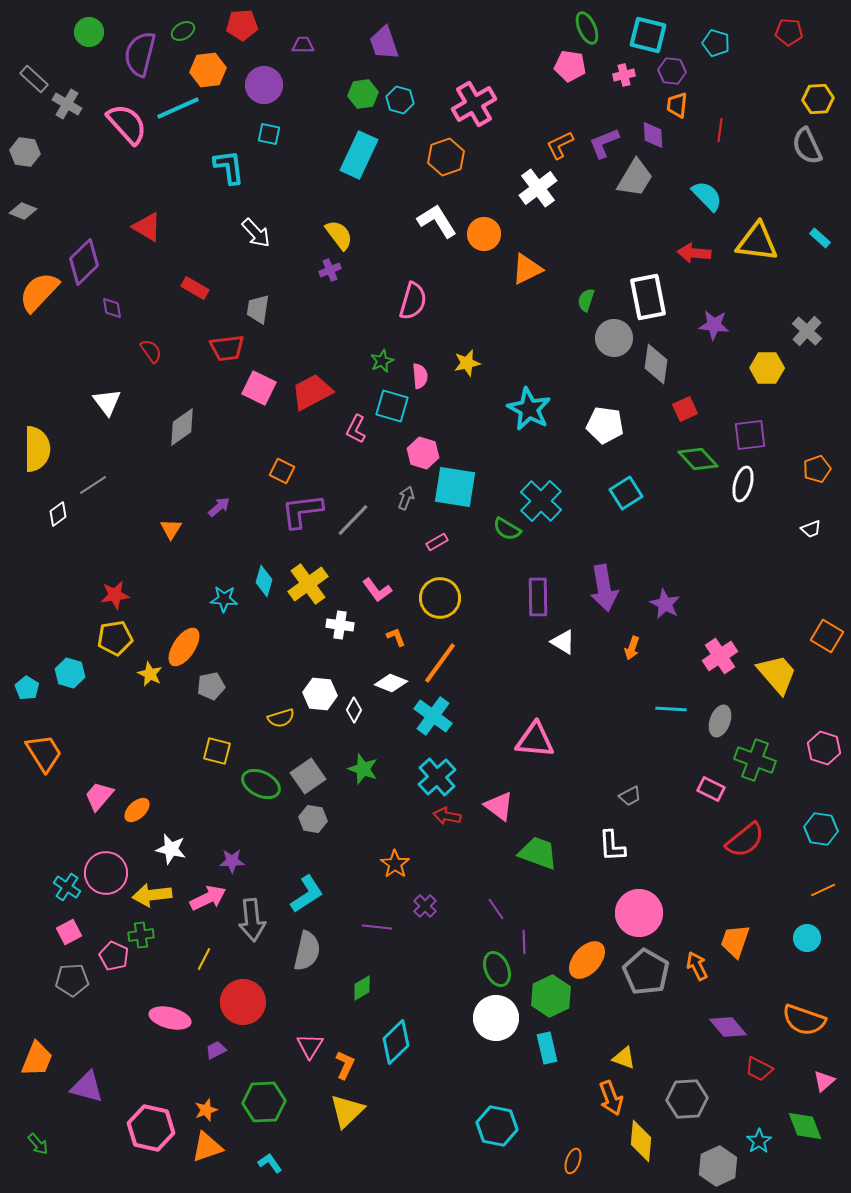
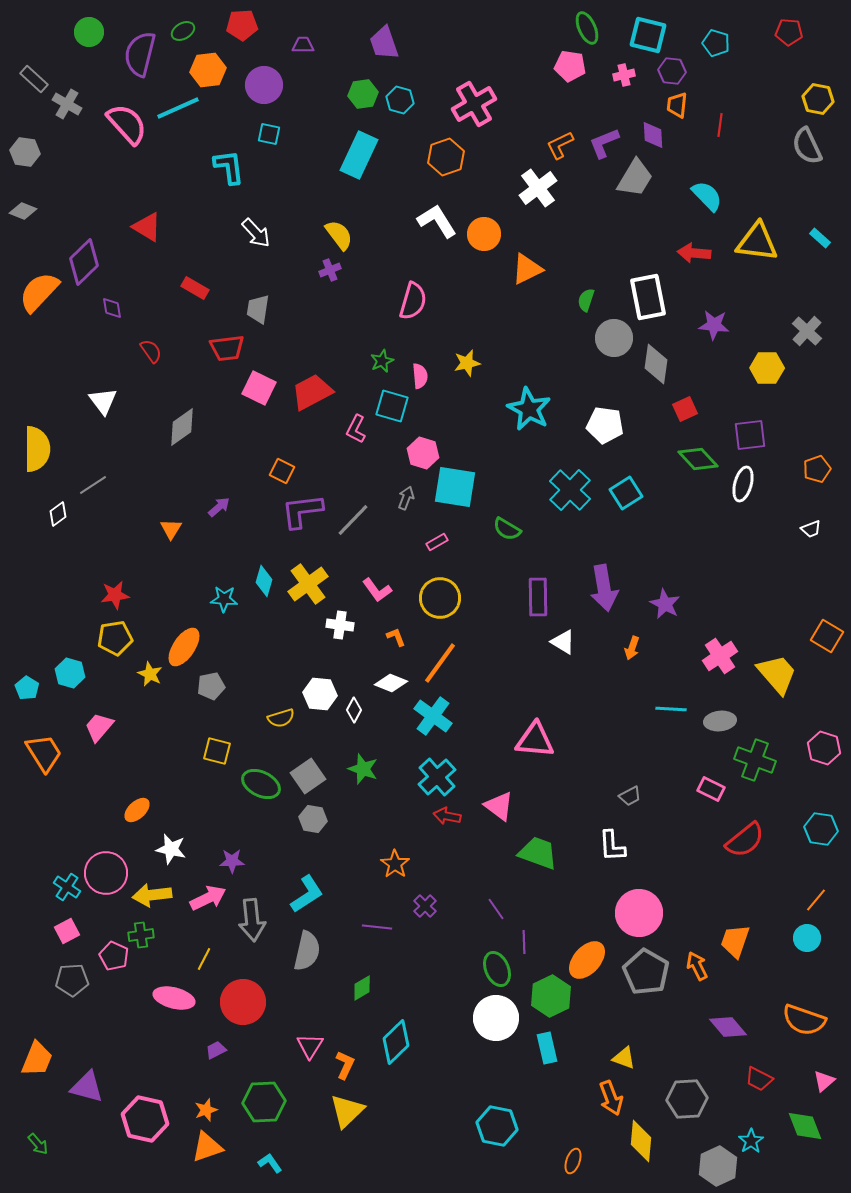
yellow hexagon at (818, 99): rotated 16 degrees clockwise
red line at (720, 130): moved 5 px up
white triangle at (107, 402): moved 4 px left, 1 px up
cyan cross at (541, 501): moved 29 px right, 11 px up
gray ellipse at (720, 721): rotated 64 degrees clockwise
pink trapezoid at (99, 796): moved 69 px up
orange line at (823, 890): moved 7 px left, 10 px down; rotated 25 degrees counterclockwise
pink square at (69, 932): moved 2 px left, 1 px up
pink ellipse at (170, 1018): moved 4 px right, 20 px up
red trapezoid at (759, 1069): moved 10 px down
pink hexagon at (151, 1128): moved 6 px left, 9 px up
cyan star at (759, 1141): moved 8 px left
